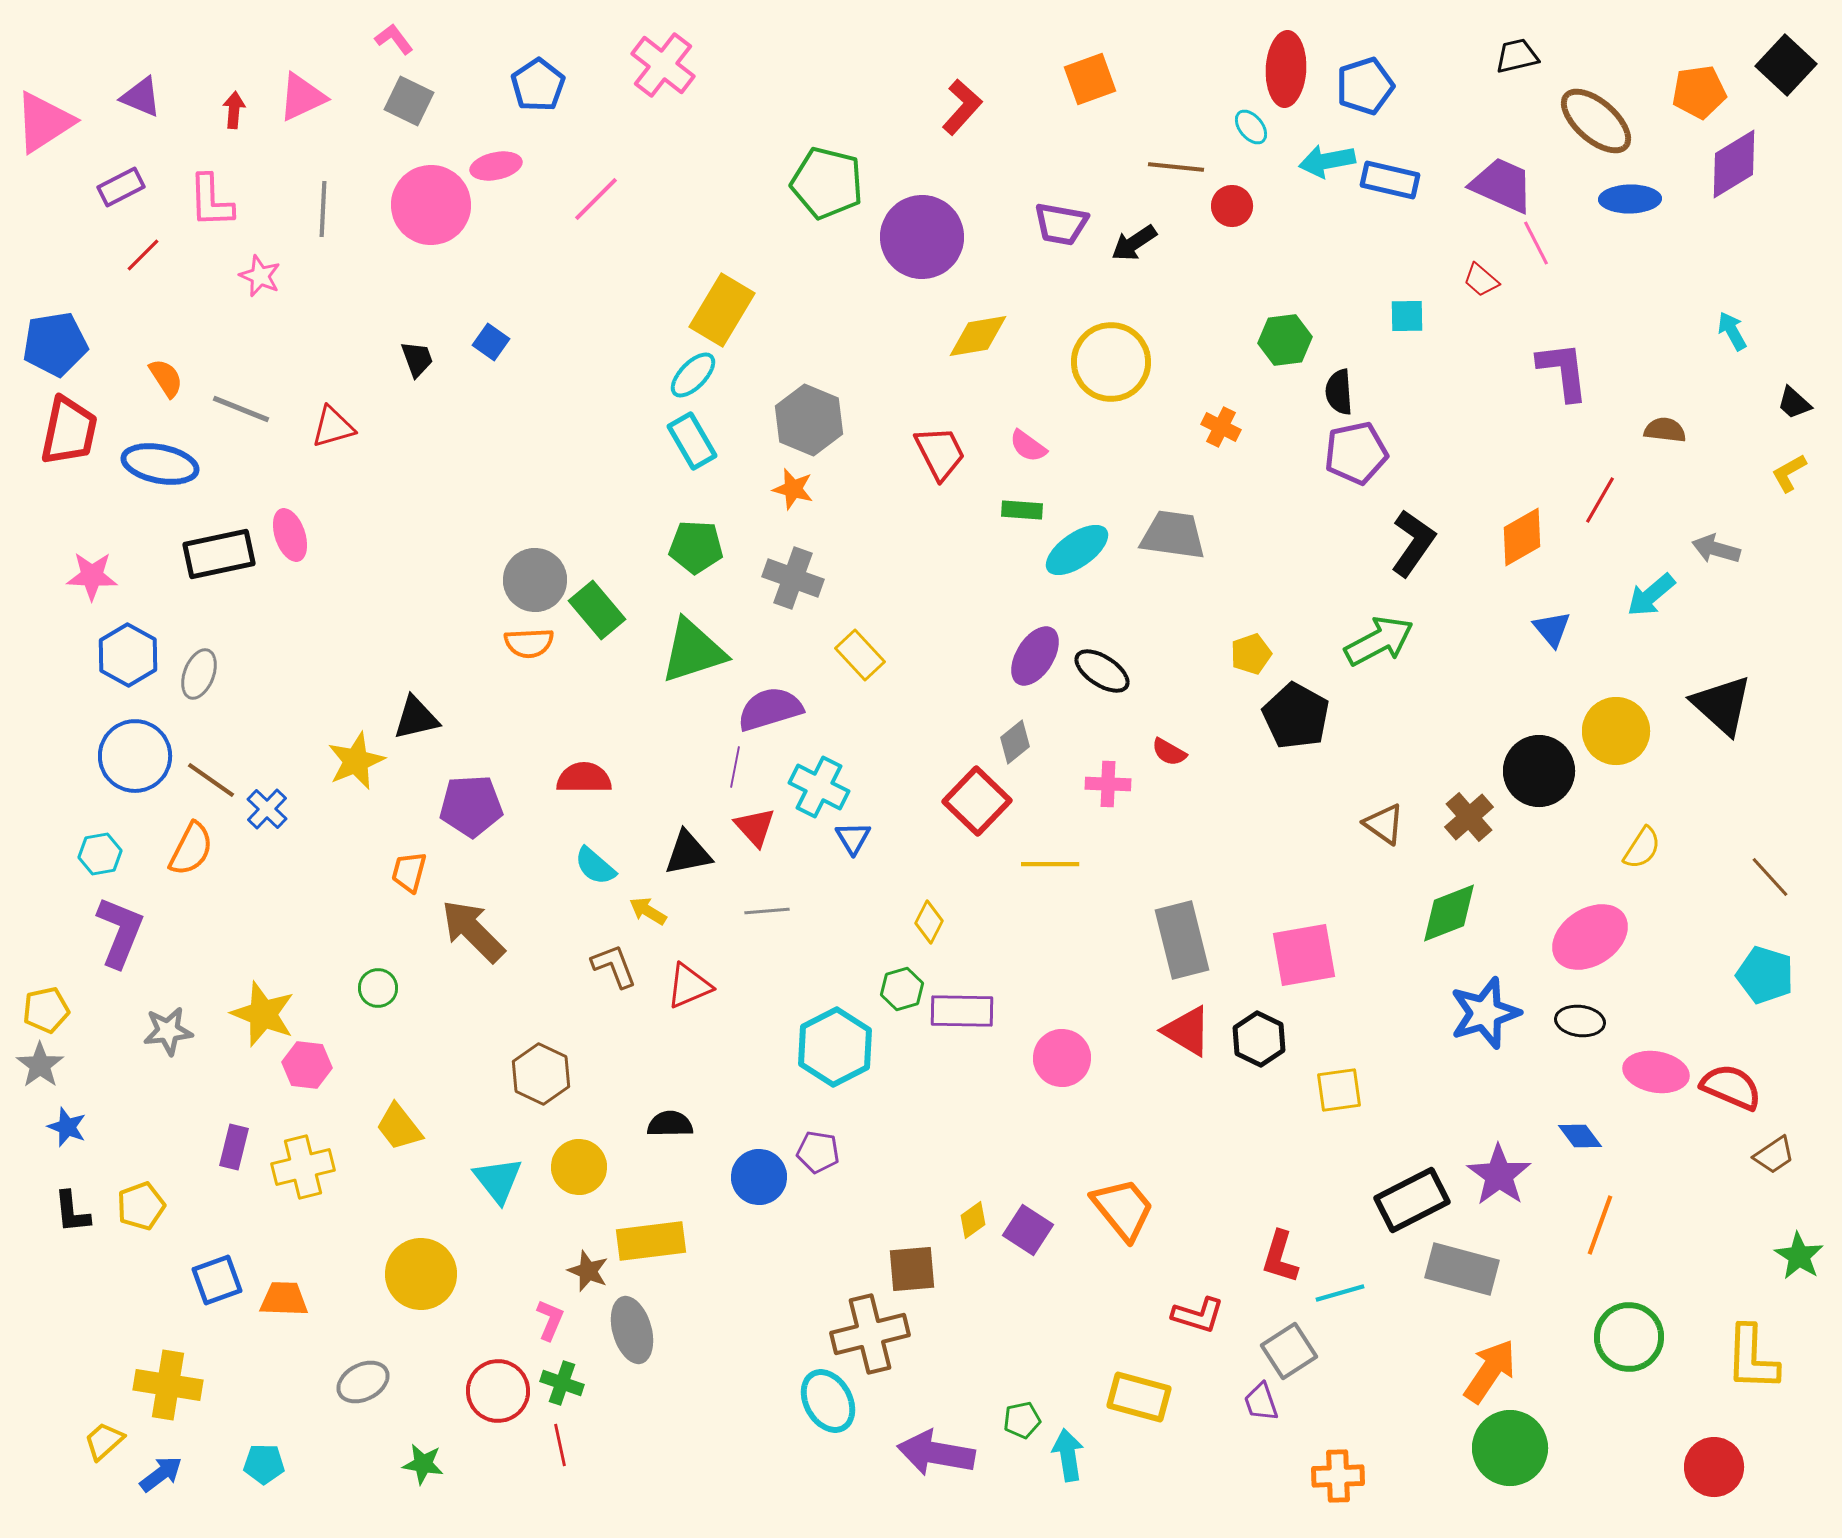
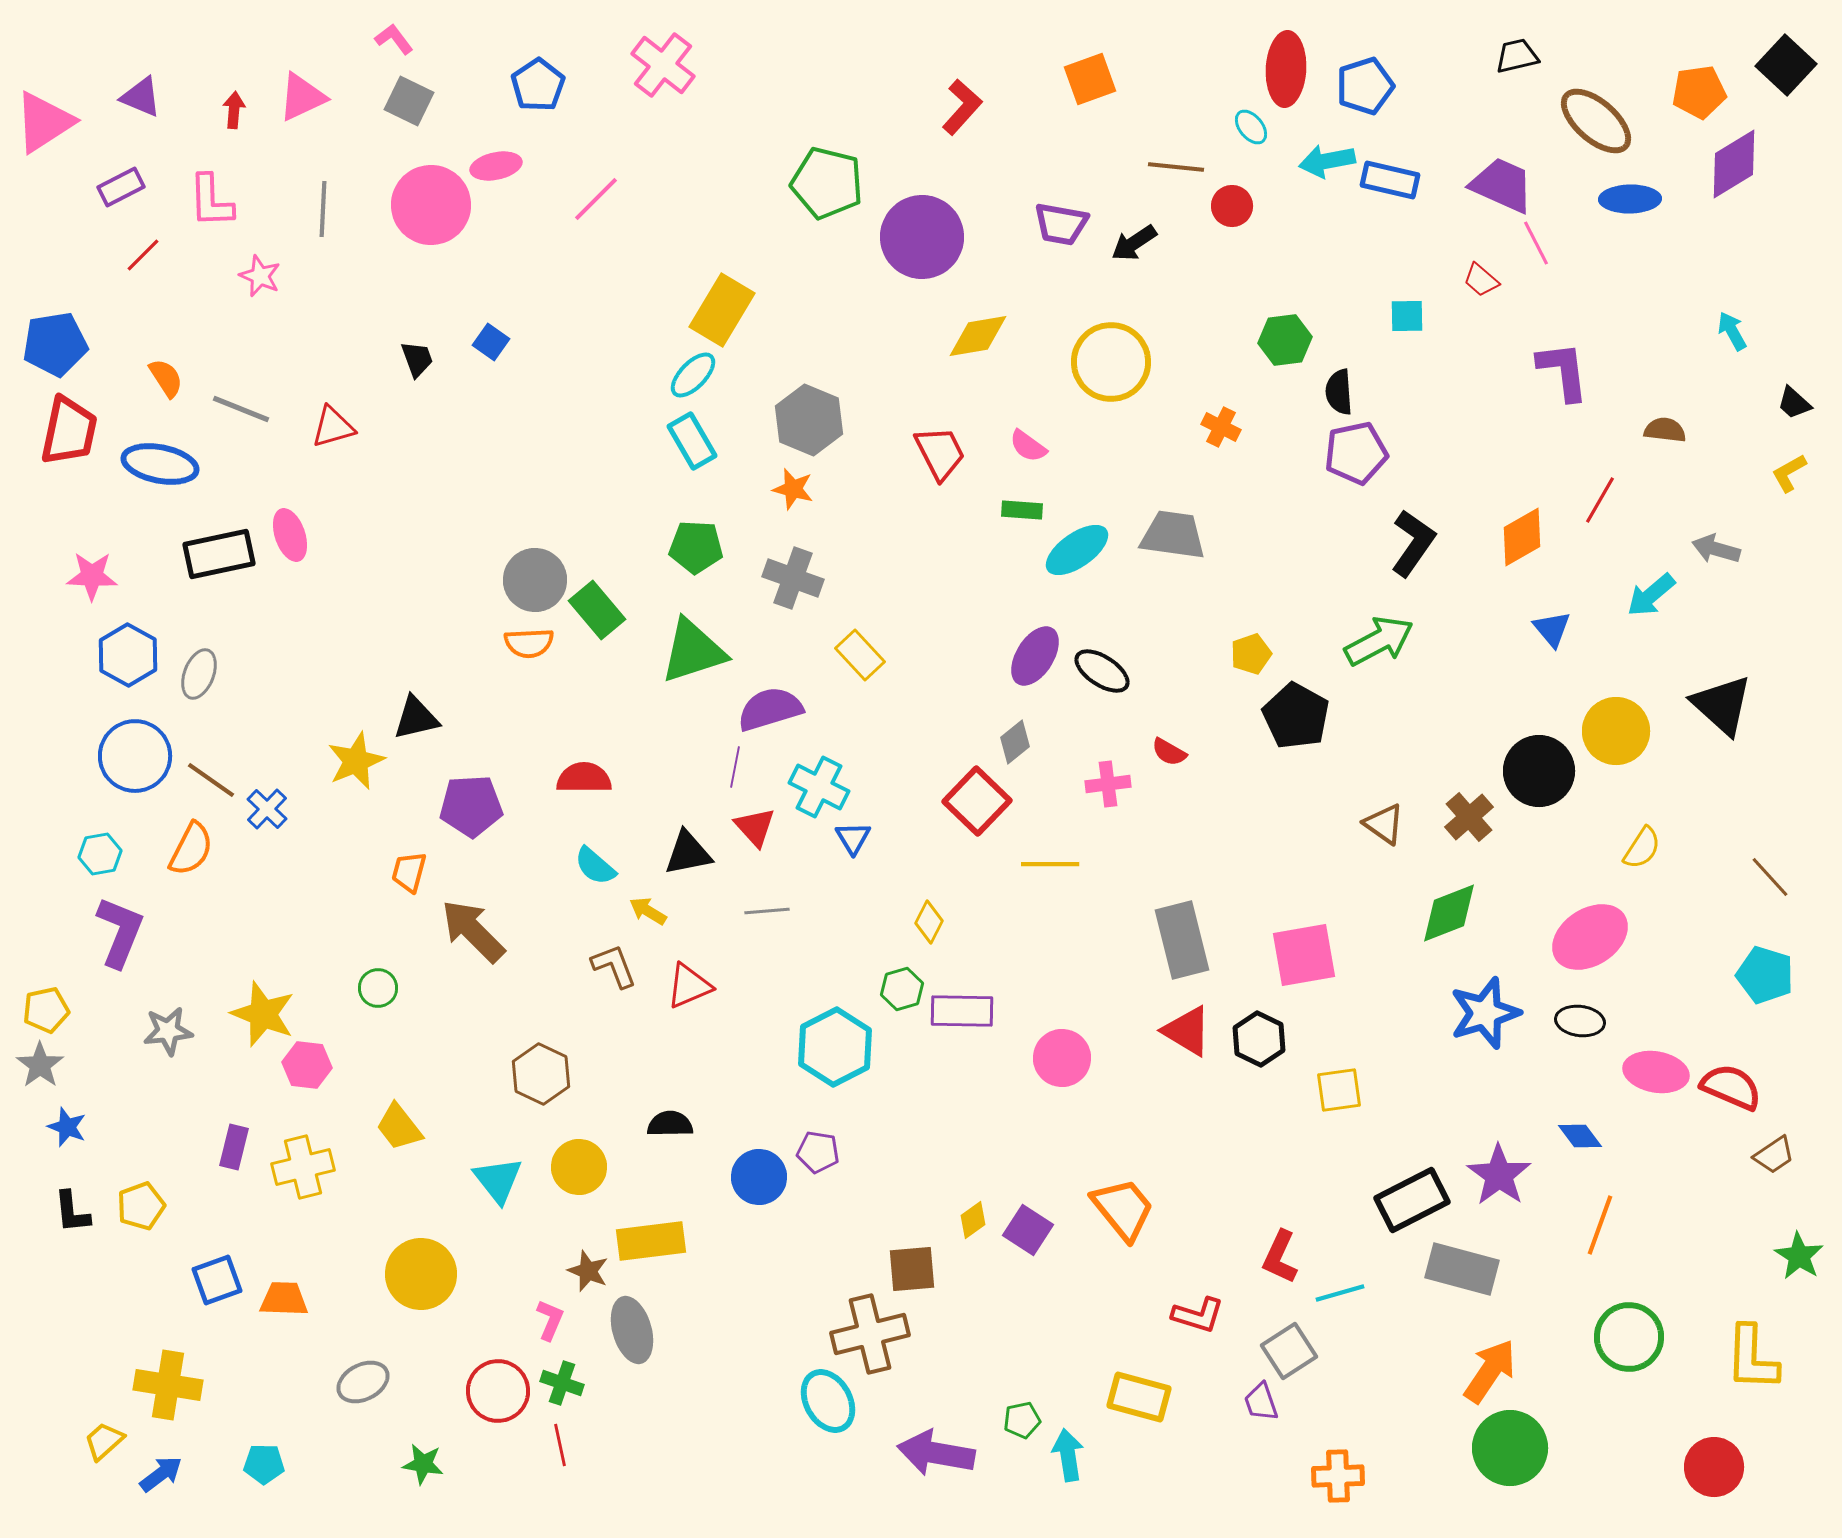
pink cross at (1108, 784): rotated 9 degrees counterclockwise
red L-shape at (1280, 1257): rotated 8 degrees clockwise
